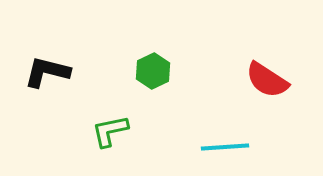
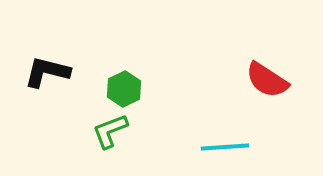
green hexagon: moved 29 px left, 18 px down
green L-shape: rotated 9 degrees counterclockwise
